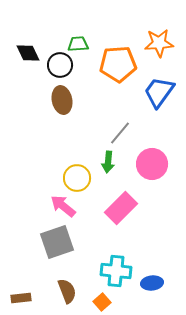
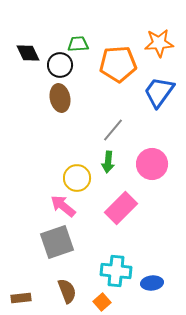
brown ellipse: moved 2 px left, 2 px up
gray line: moved 7 px left, 3 px up
